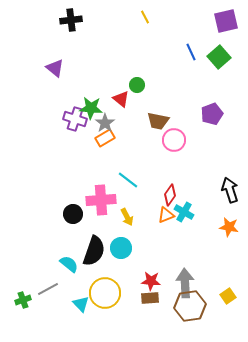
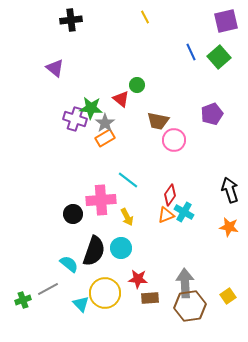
red star: moved 13 px left, 2 px up
